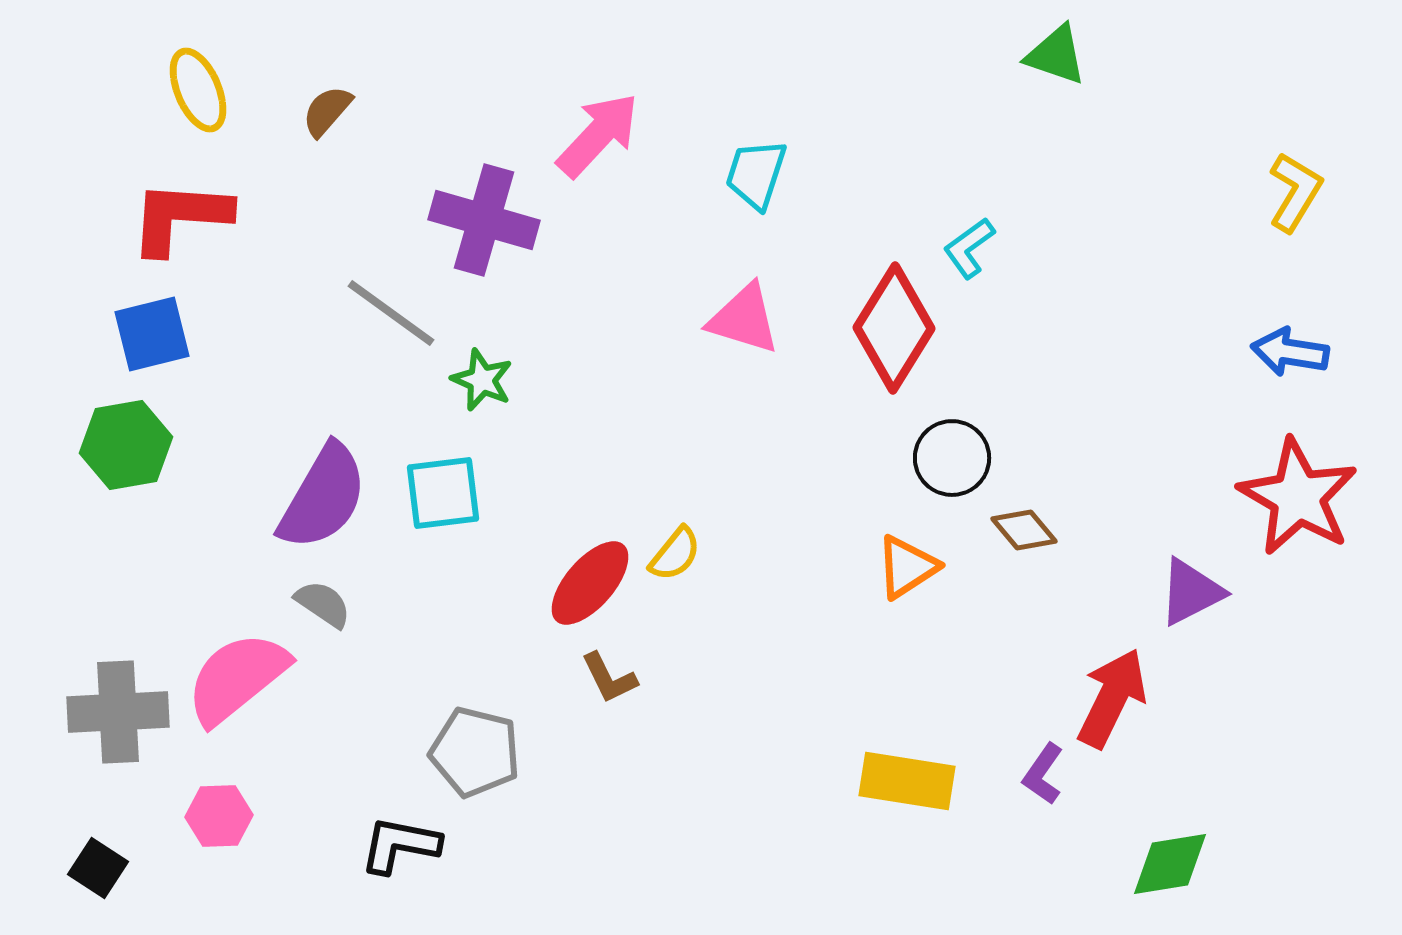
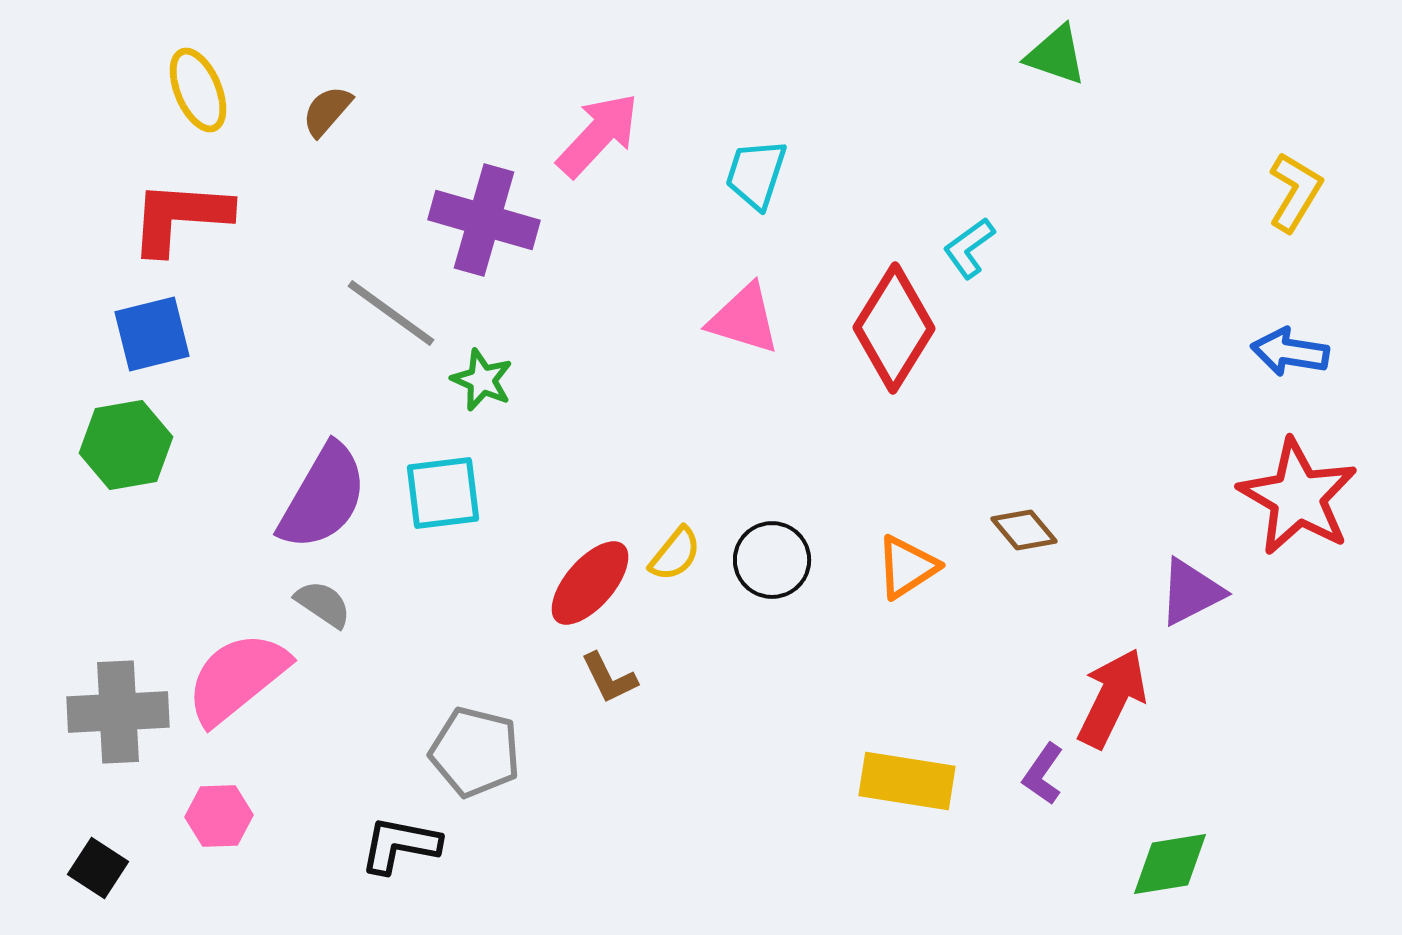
black circle: moved 180 px left, 102 px down
